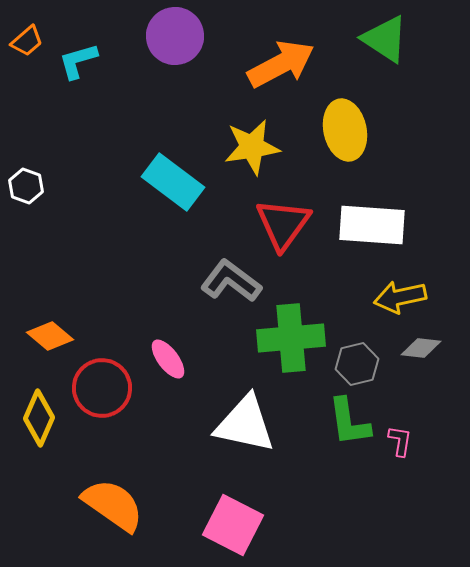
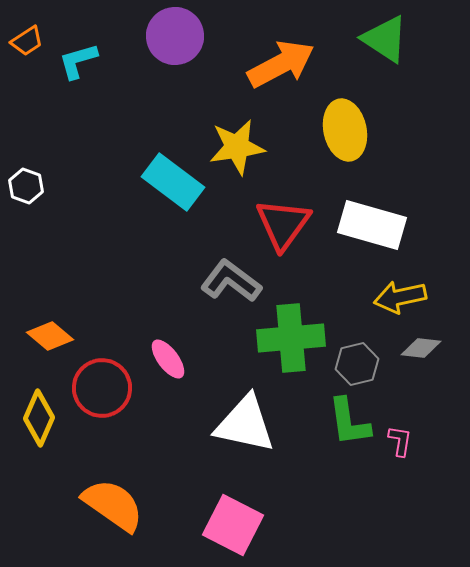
orange trapezoid: rotated 8 degrees clockwise
yellow star: moved 15 px left
white rectangle: rotated 12 degrees clockwise
